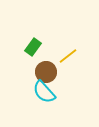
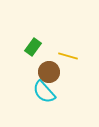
yellow line: rotated 54 degrees clockwise
brown circle: moved 3 px right
